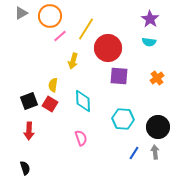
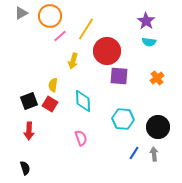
purple star: moved 4 px left, 2 px down
red circle: moved 1 px left, 3 px down
gray arrow: moved 1 px left, 2 px down
